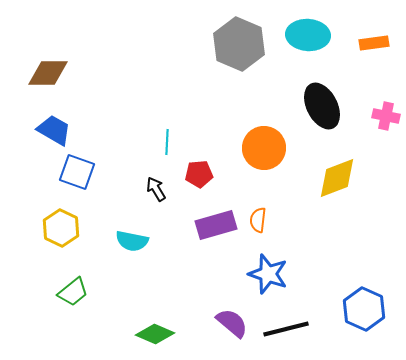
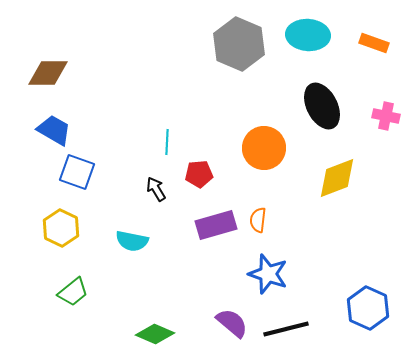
orange rectangle: rotated 28 degrees clockwise
blue hexagon: moved 4 px right, 1 px up
